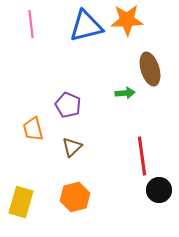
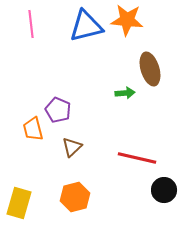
orange star: rotated 8 degrees clockwise
purple pentagon: moved 10 px left, 5 px down
red line: moved 5 px left, 2 px down; rotated 69 degrees counterclockwise
black circle: moved 5 px right
yellow rectangle: moved 2 px left, 1 px down
